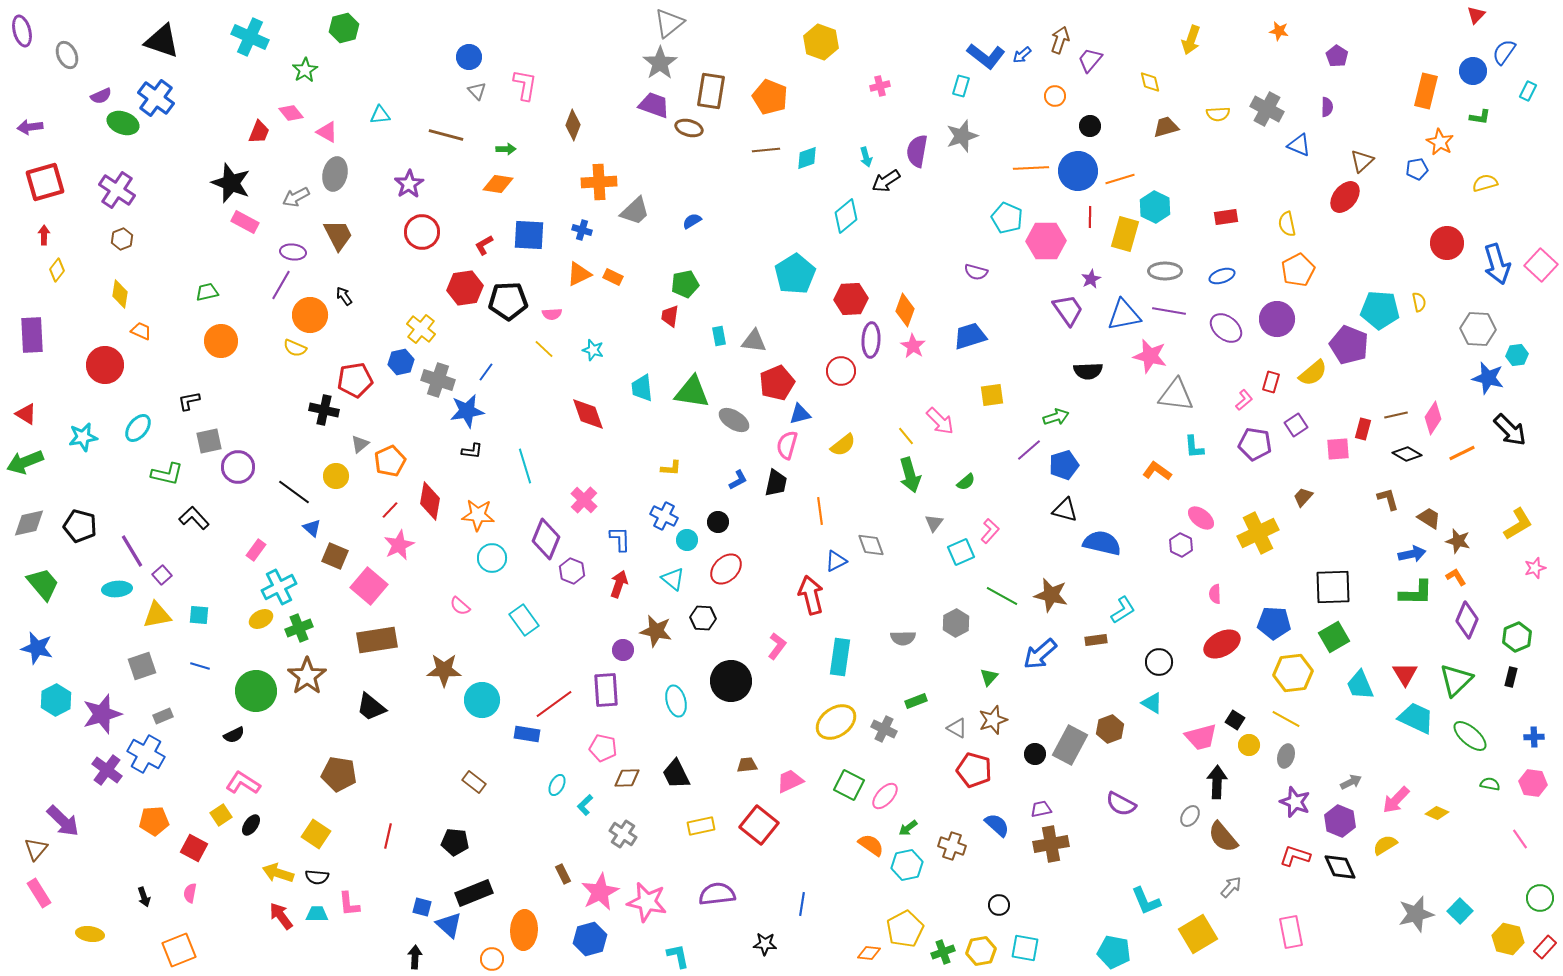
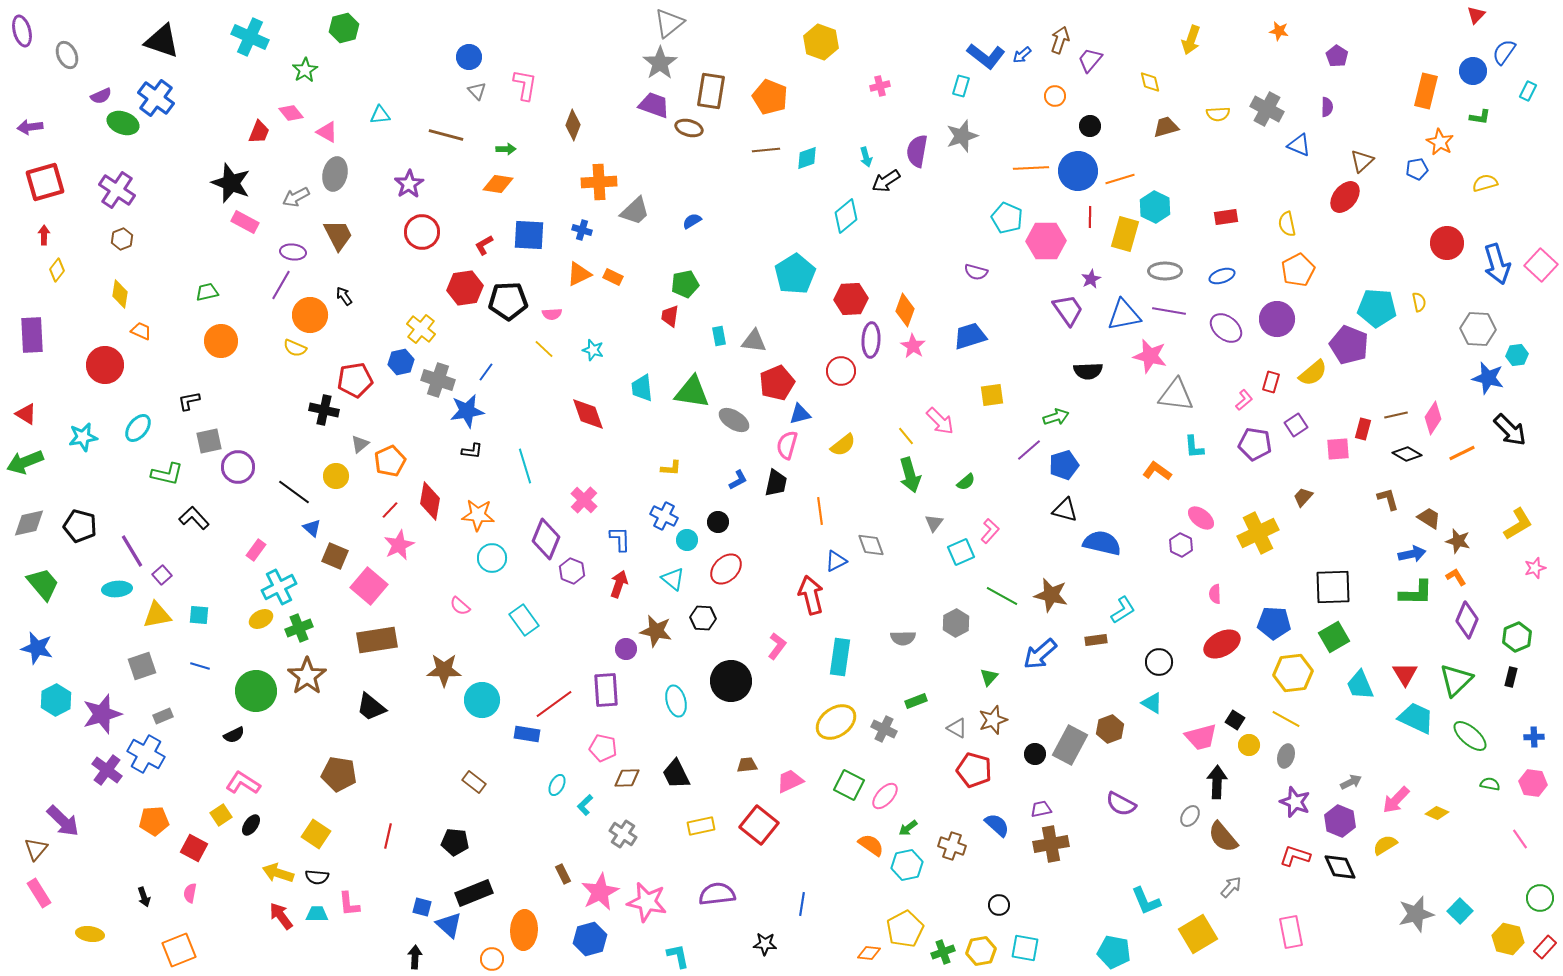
cyan pentagon at (1380, 310): moved 3 px left, 2 px up
purple circle at (623, 650): moved 3 px right, 1 px up
